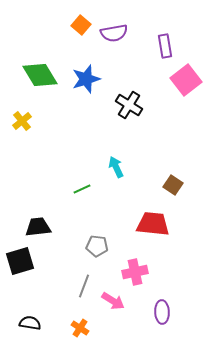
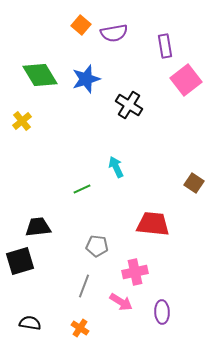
brown square: moved 21 px right, 2 px up
pink arrow: moved 8 px right, 1 px down
